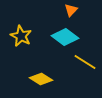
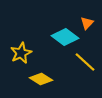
orange triangle: moved 16 px right, 13 px down
yellow star: moved 17 px down; rotated 20 degrees clockwise
yellow line: rotated 10 degrees clockwise
